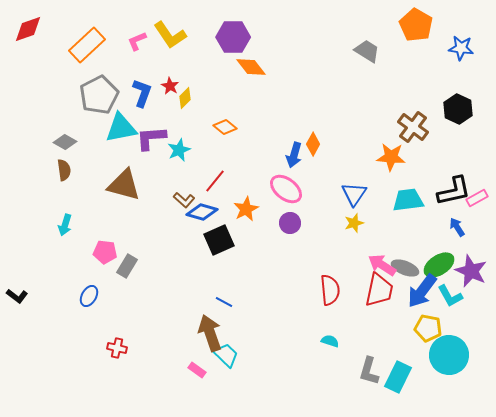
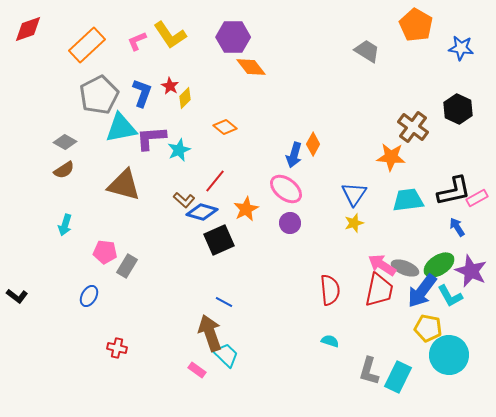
brown semicircle at (64, 170): rotated 65 degrees clockwise
